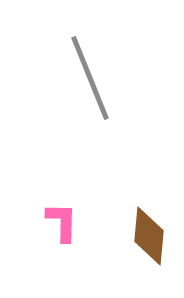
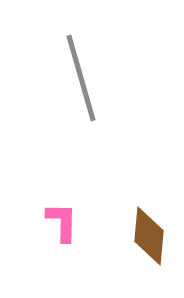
gray line: moved 9 px left; rotated 6 degrees clockwise
